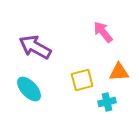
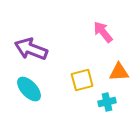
purple arrow: moved 4 px left, 2 px down; rotated 8 degrees counterclockwise
